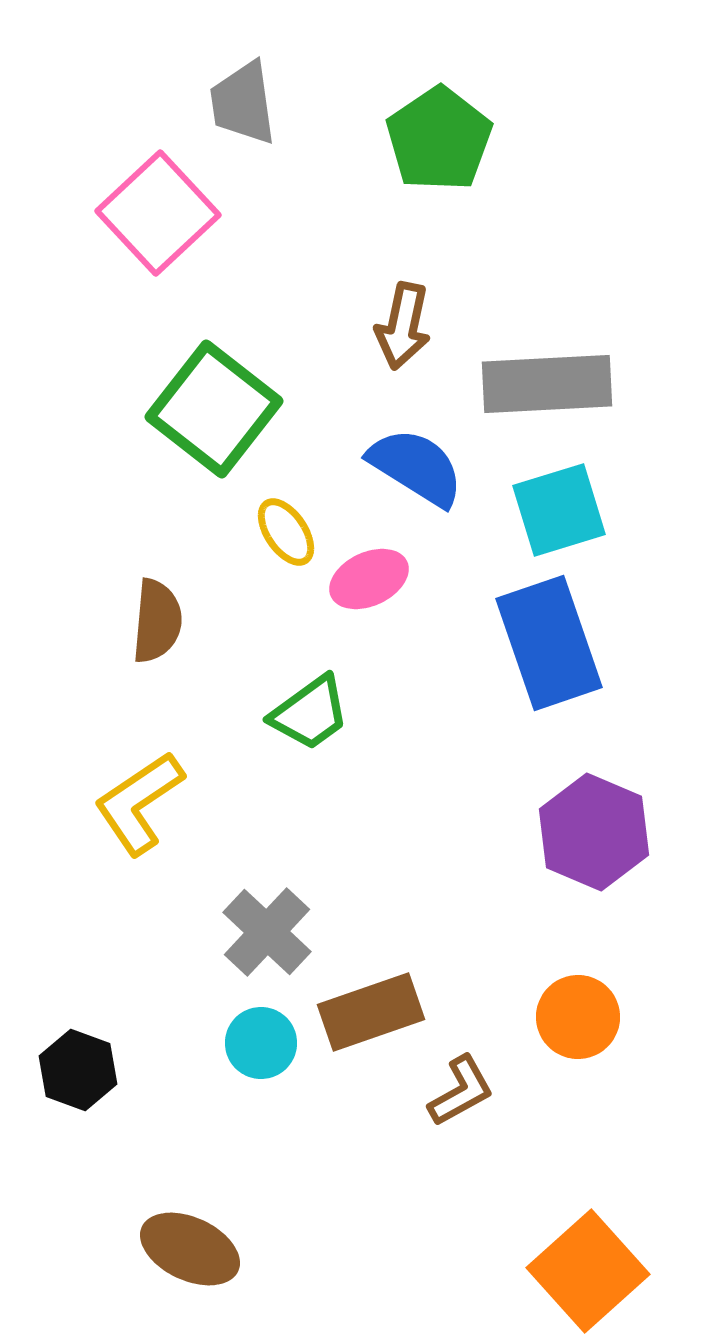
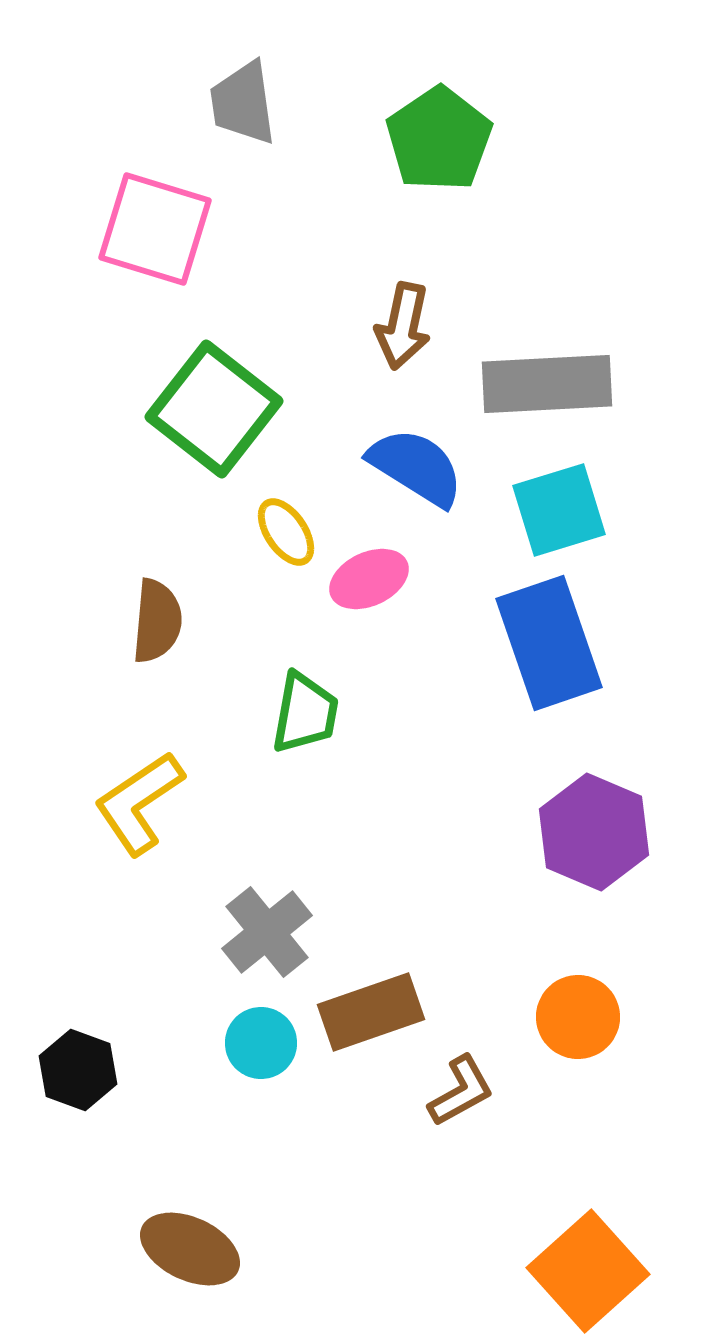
pink square: moved 3 px left, 16 px down; rotated 30 degrees counterclockwise
green trapezoid: moved 5 px left; rotated 44 degrees counterclockwise
gray cross: rotated 8 degrees clockwise
